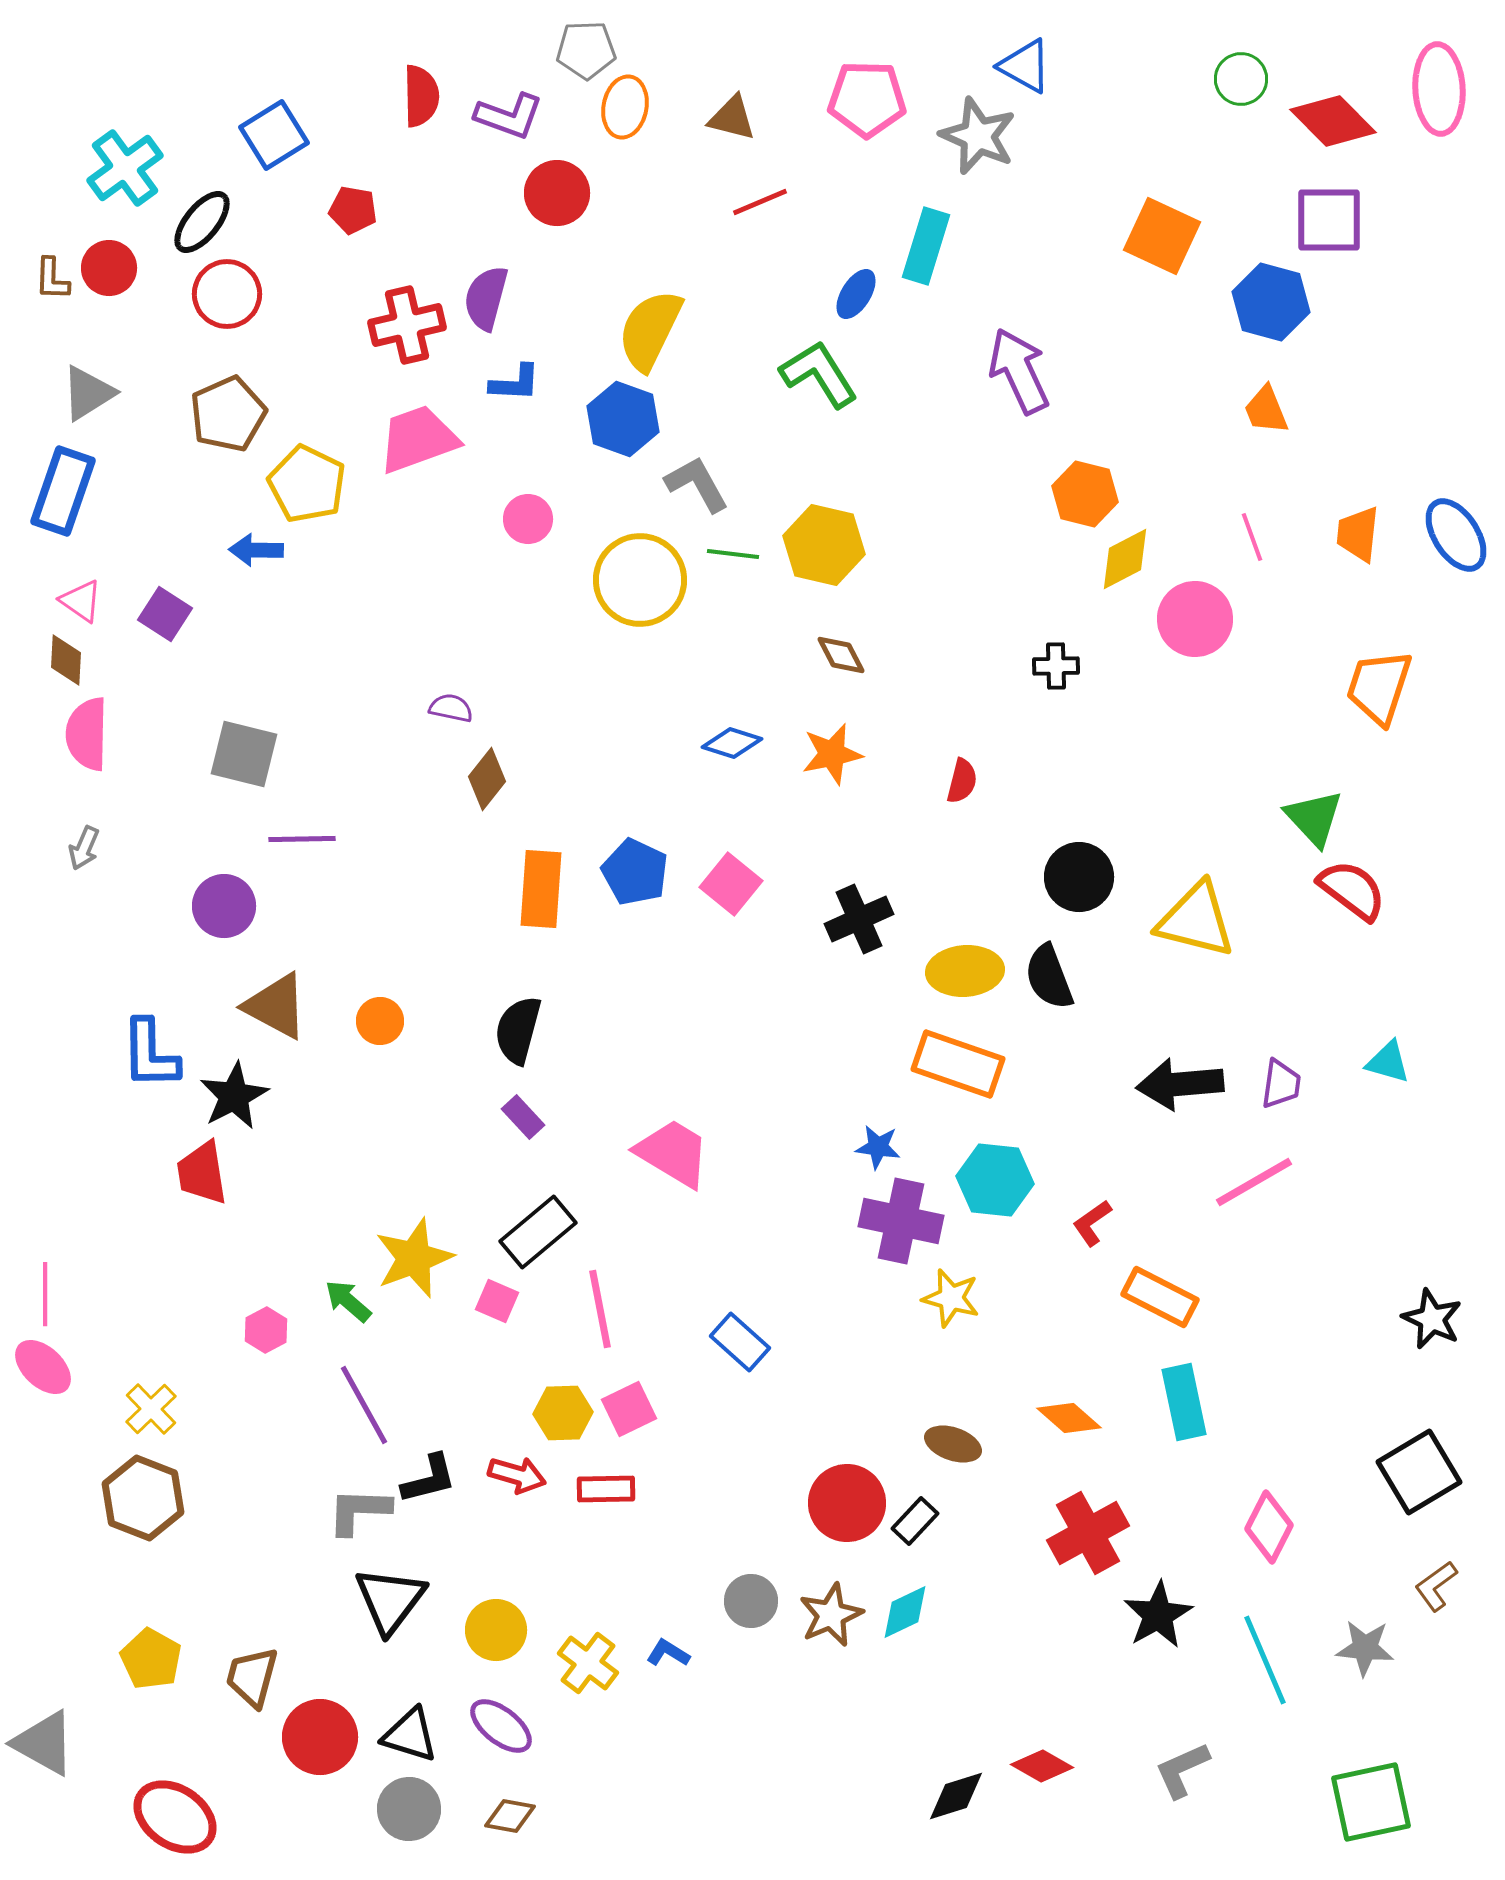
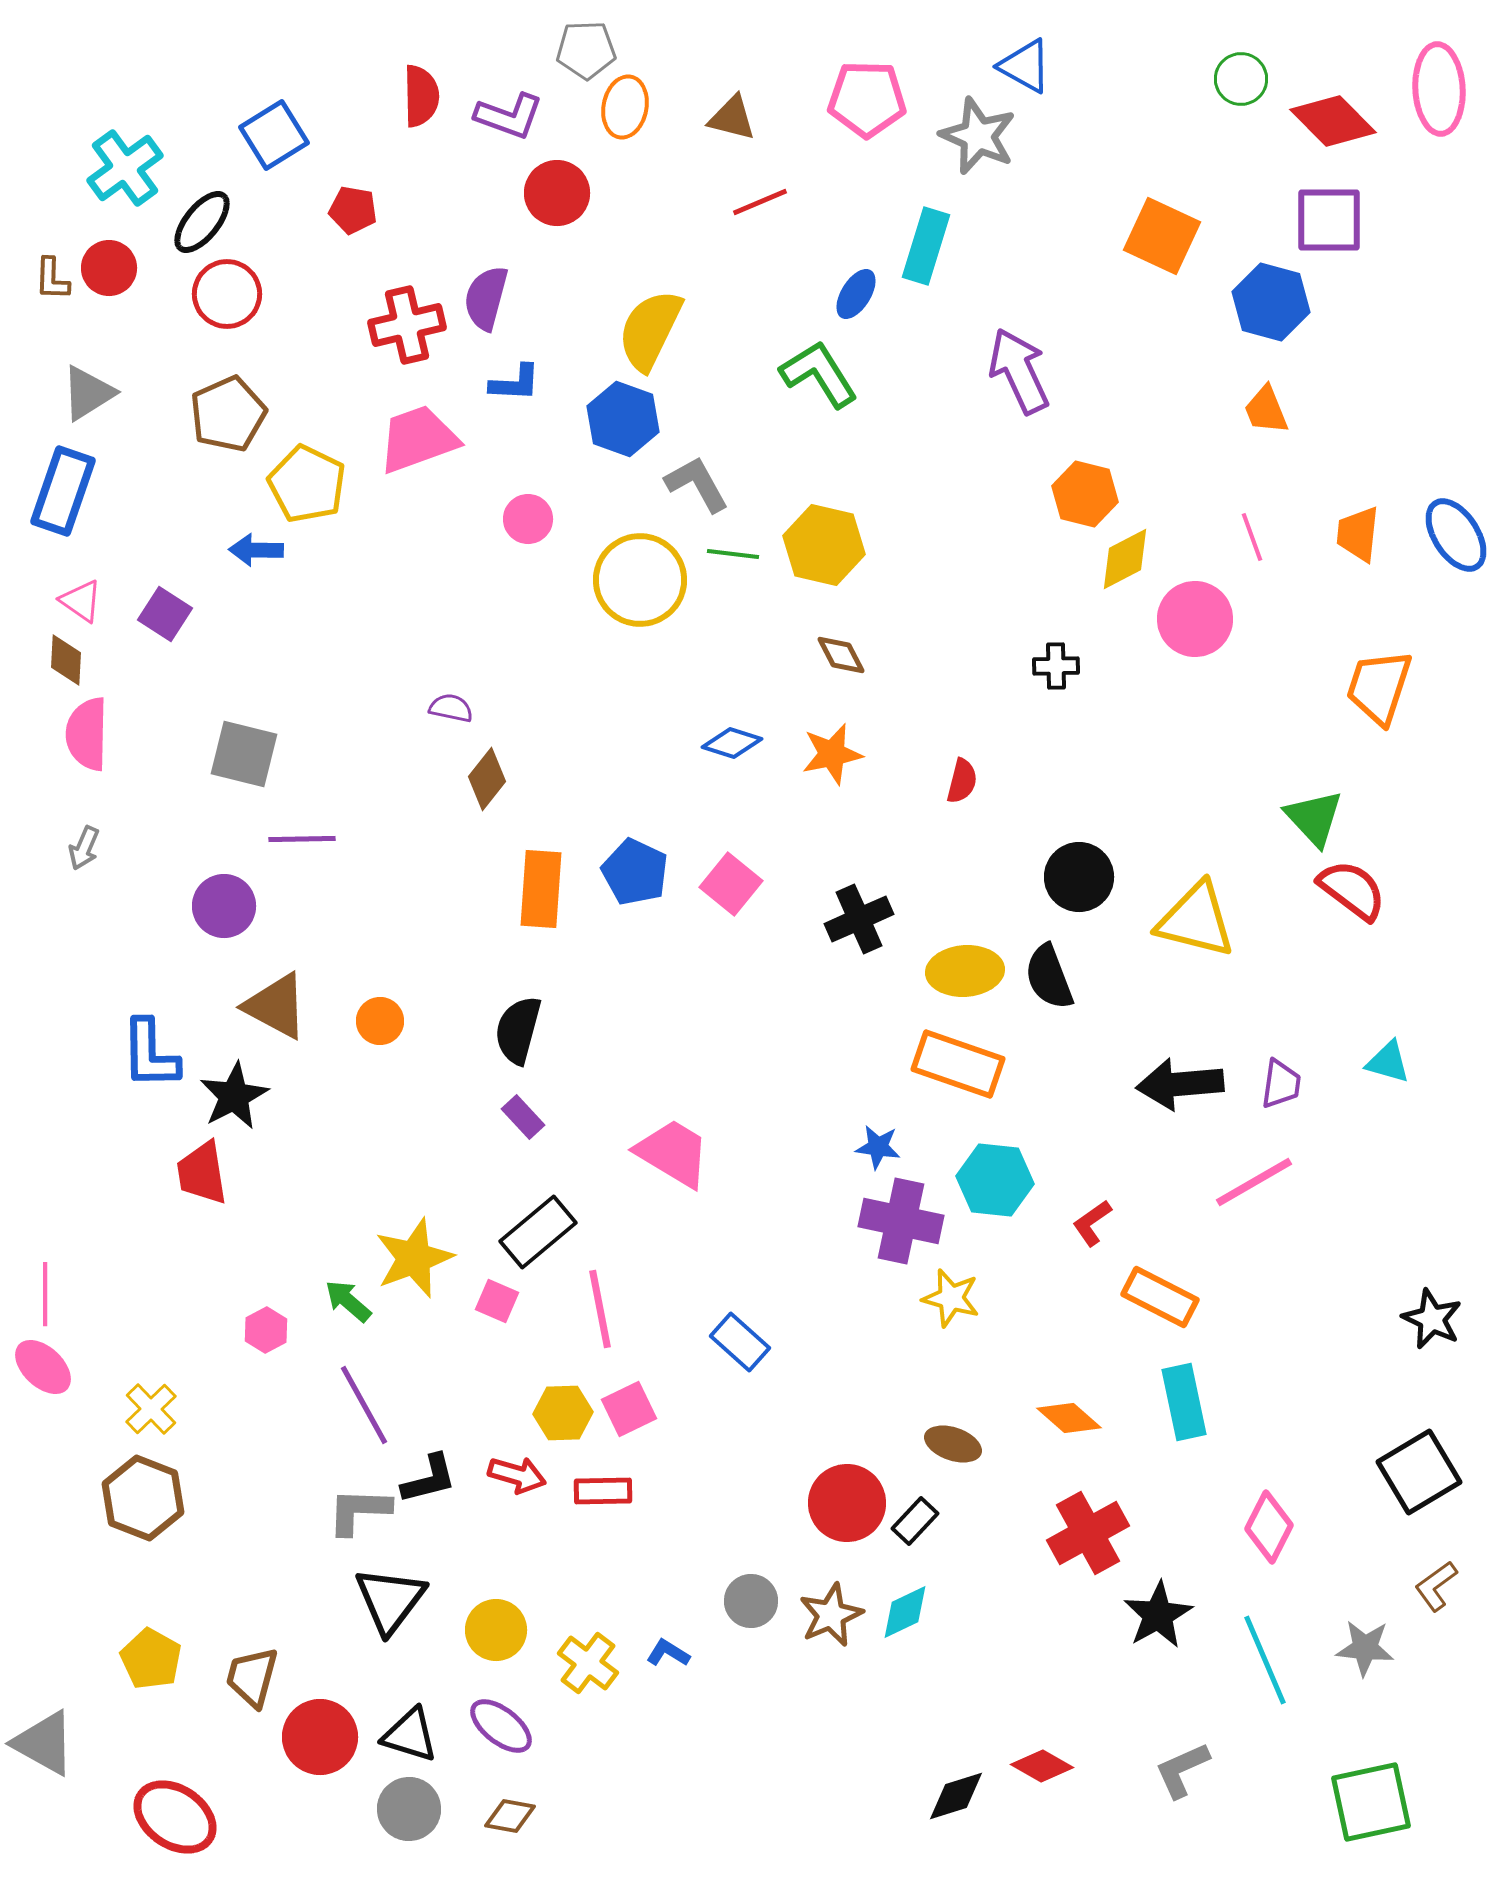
red rectangle at (606, 1489): moved 3 px left, 2 px down
